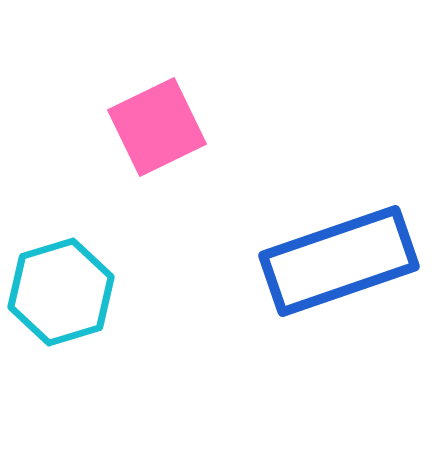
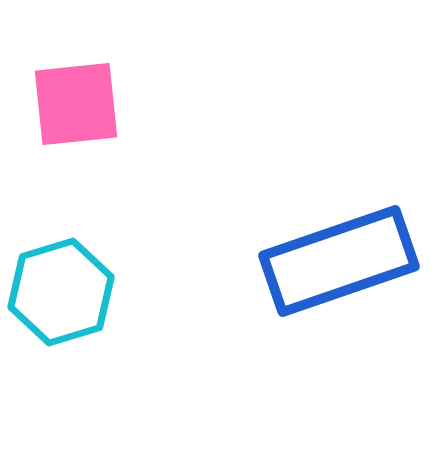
pink square: moved 81 px left, 23 px up; rotated 20 degrees clockwise
